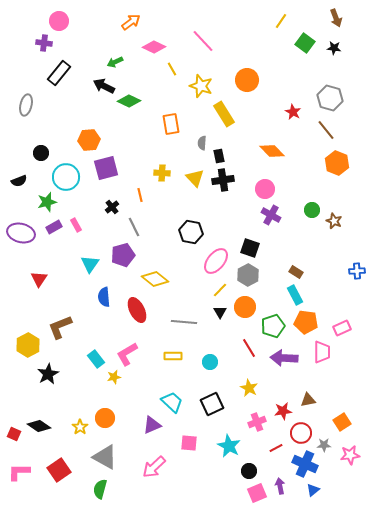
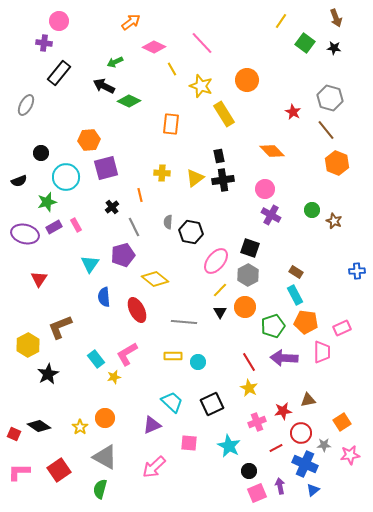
pink line at (203, 41): moved 1 px left, 2 px down
gray ellipse at (26, 105): rotated 15 degrees clockwise
orange rectangle at (171, 124): rotated 15 degrees clockwise
gray semicircle at (202, 143): moved 34 px left, 79 px down
yellow triangle at (195, 178): rotated 36 degrees clockwise
purple ellipse at (21, 233): moved 4 px right, 1 px down
red line at (249, 348): moved 14 px down
cyan circle at (210, 362): moved 12 px left
